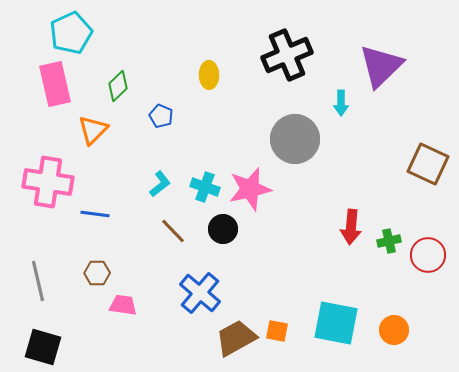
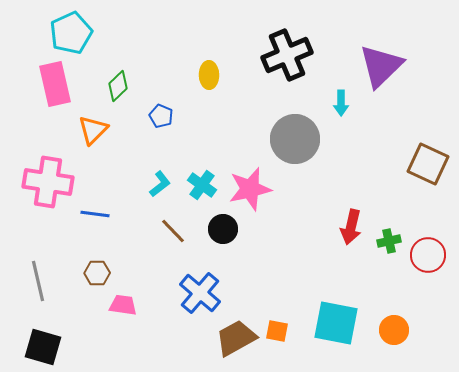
cyan cross: moved 3 px left, 2 px up; rotated 16 degrees clockwise
red arrow: rotated 8 degrees clockwise
